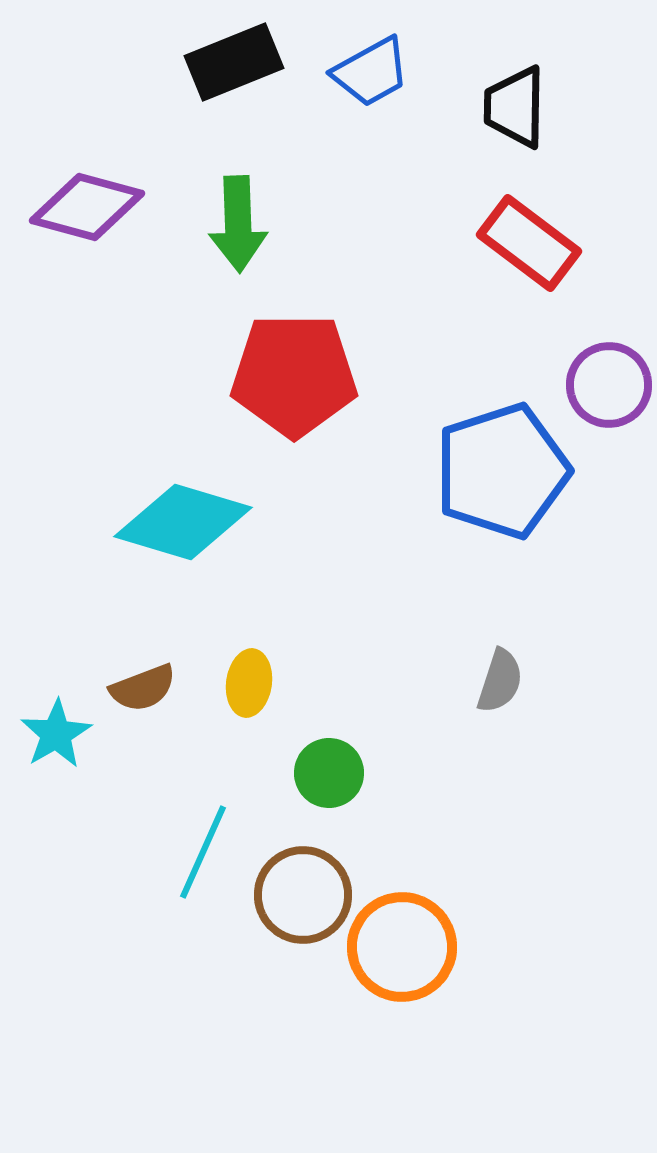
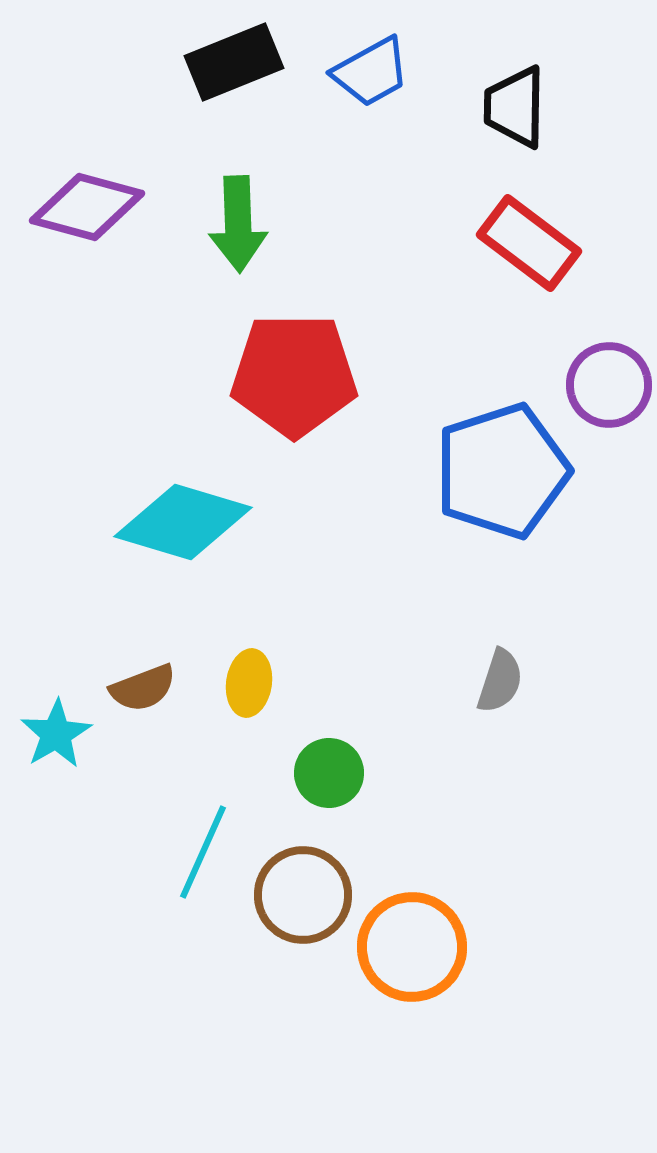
orange circle: moved 10 px right
